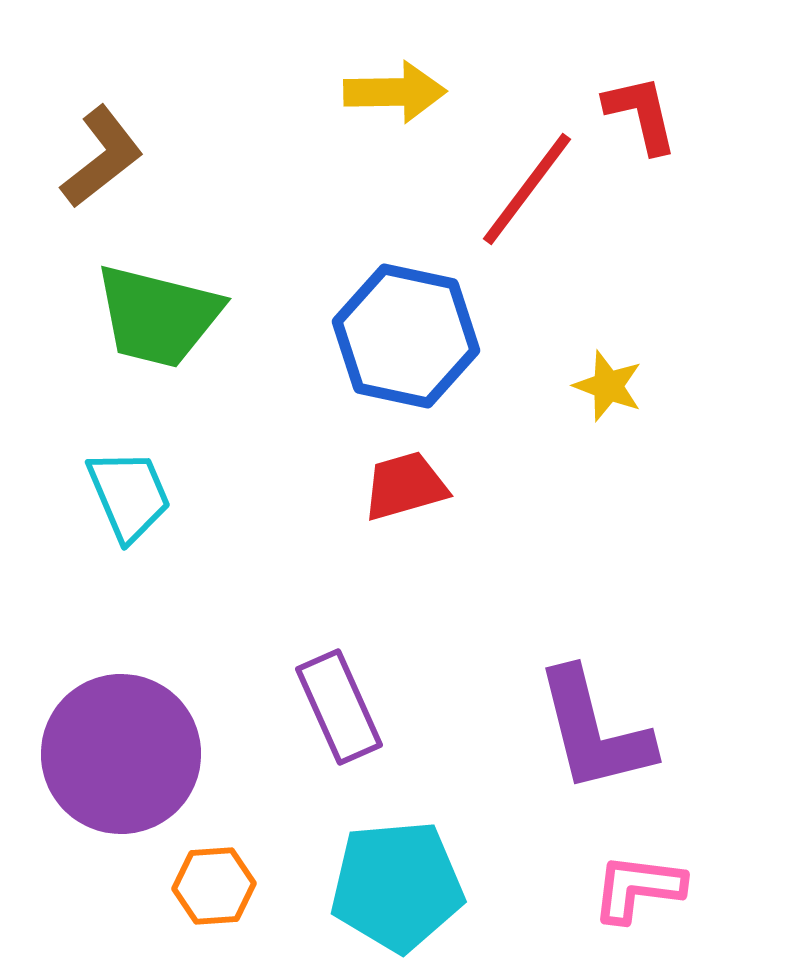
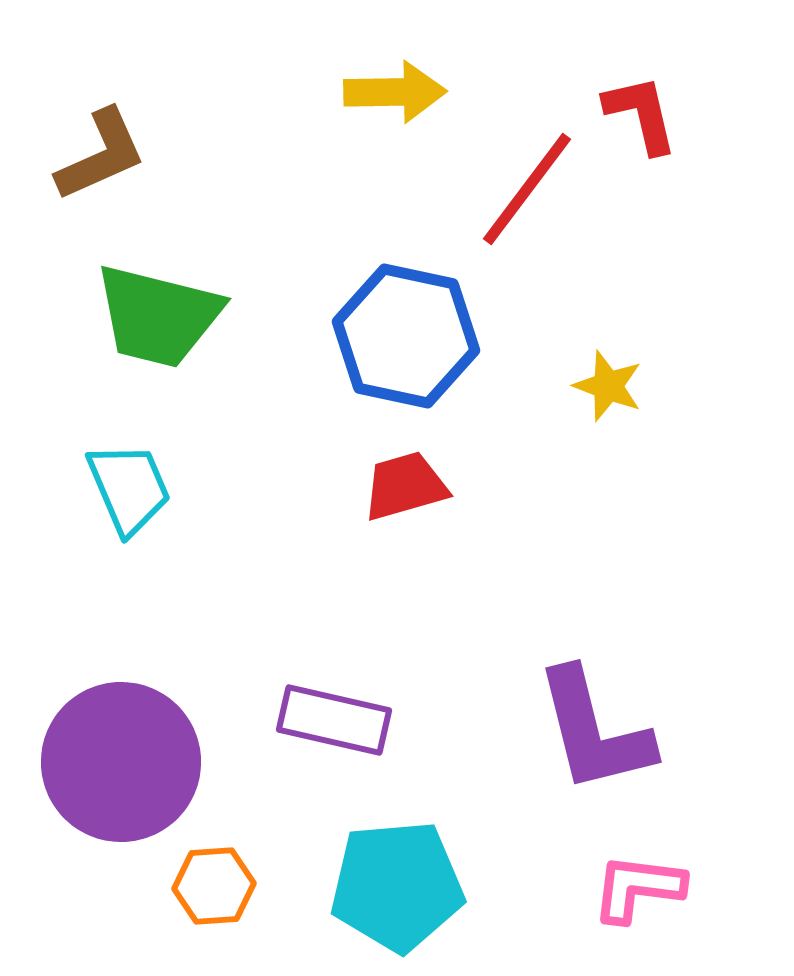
brown L-shape: moved 1 px left, 2 px up; rotated 14 degrees clockwise
cyan trapezoid: moved 7 px up
purple rectangle: moved 5 px left, 13 px down; rotated 53 degrees counterclockwise
purple circle: moved 8 px down
